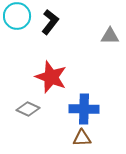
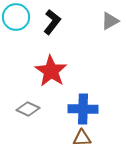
cyan circle: moved 1 px left, 1 px down
black L-shape: moved 2 px right
gray triangle: moved 15 px up; rotated 30 degrees counterclockwise
red star: moved 6 px up; rotated 12 degrees clockwise
blue cross: moved 1 px left
